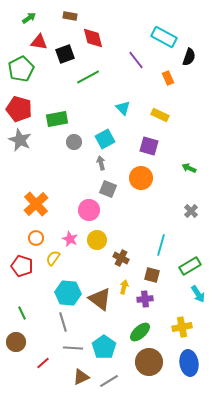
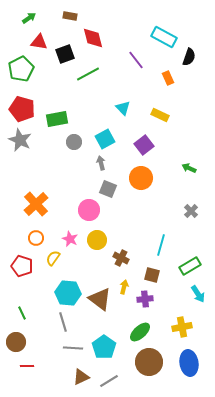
green line at (88, 77): moved 3 px up
red pentagon at (19, 109): moved 3 px right
purple square at (149, 146): moved 5 px left, 1 px up; rotated 36 degrees clockwise
red line at (43, 363): moved 16 px left, 3 px down; rotated 40 degrees clockwise
